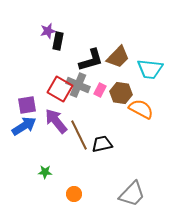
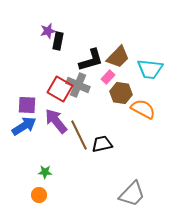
pink rectangle: moved 8 px right, 13 px up; rotated 16 degrees clockwise
purple square: rotated 12 degrees clockwise
orange semicircle: moved 2 px right
orange circle: moved 35 px left, 1 px down
